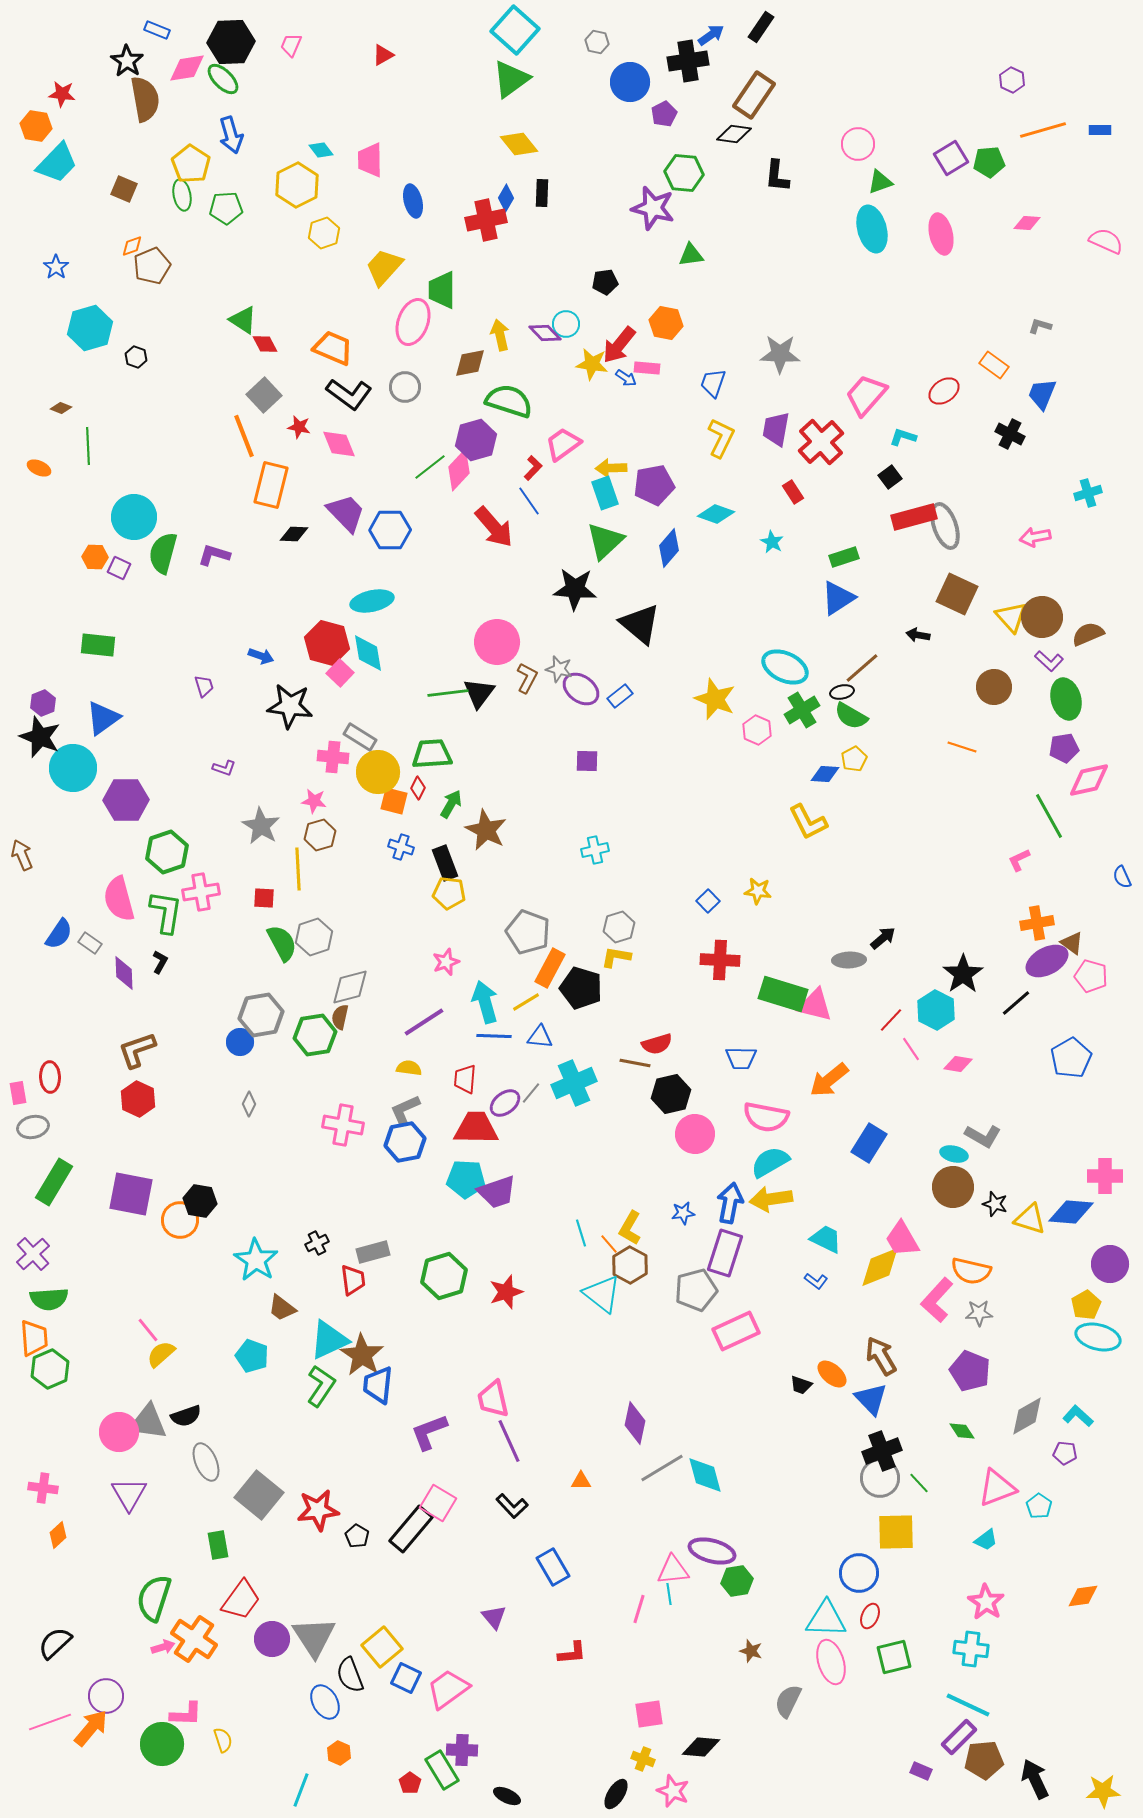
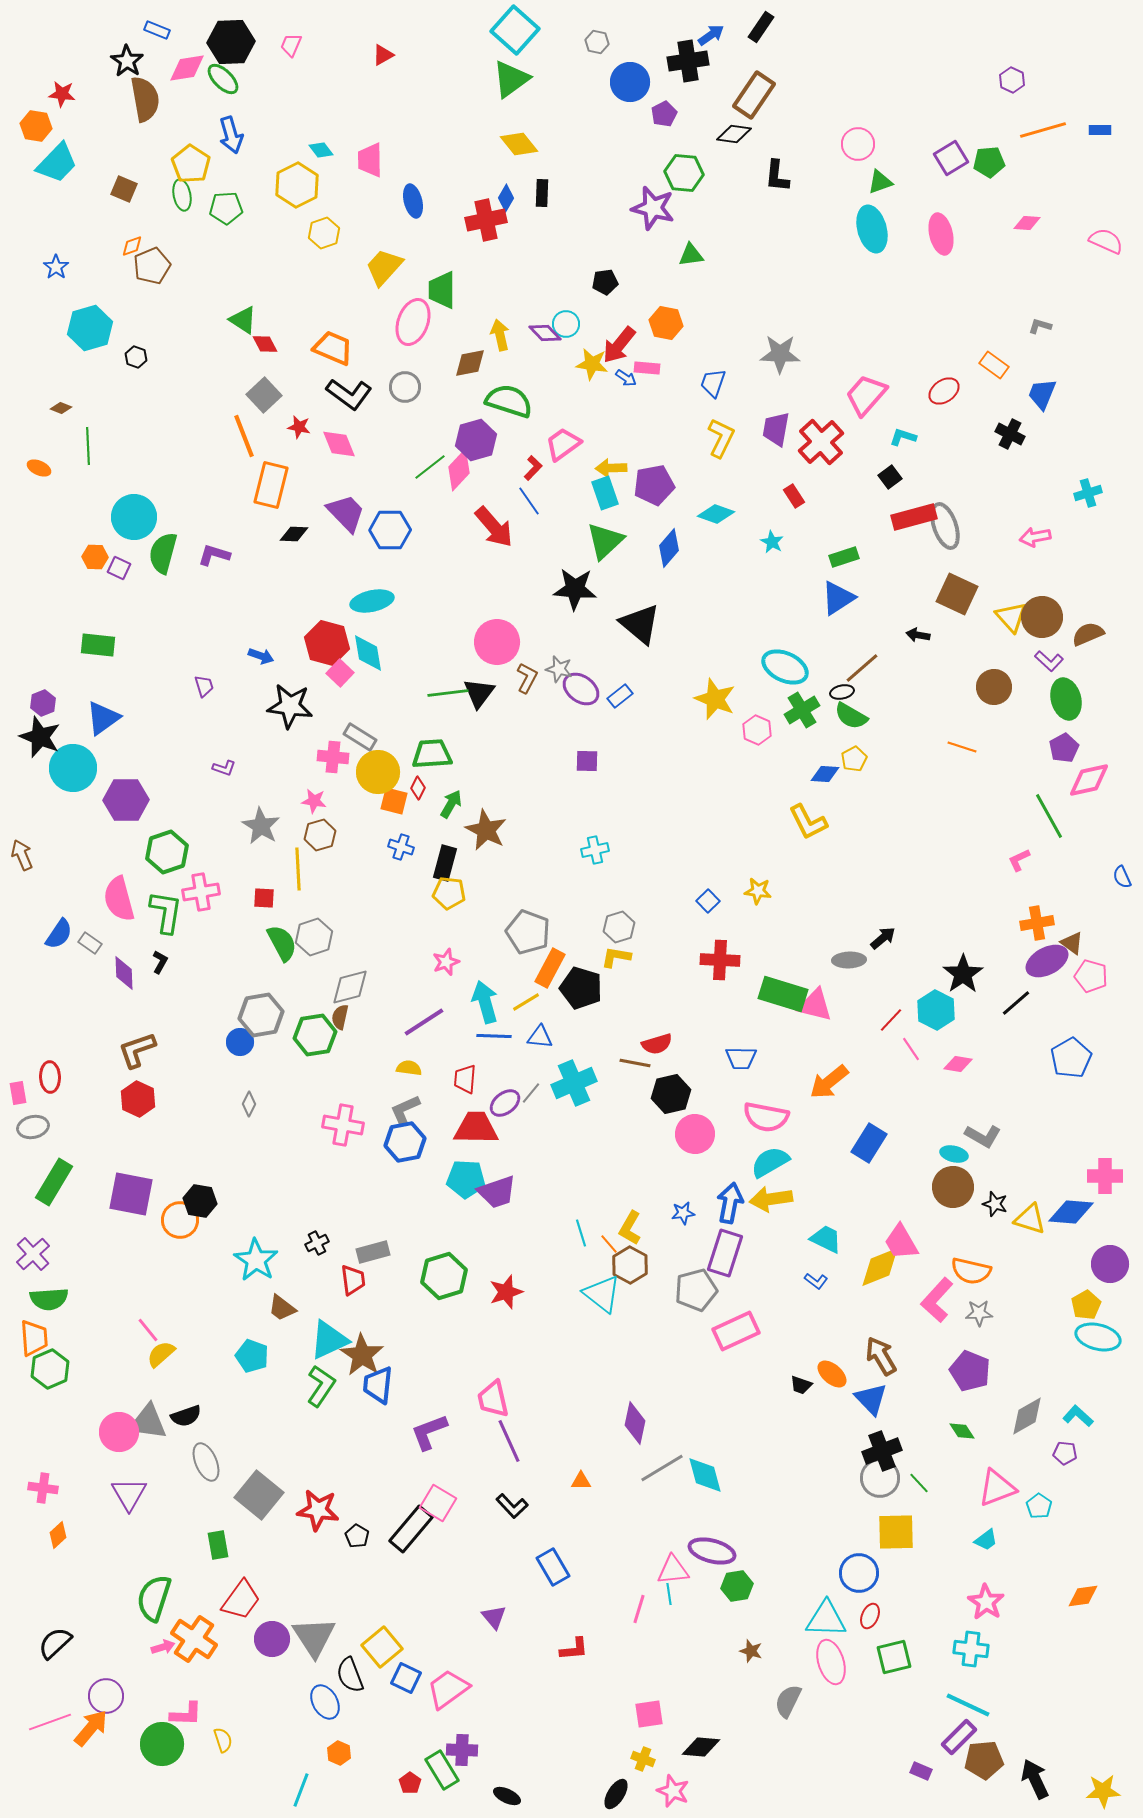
red rectangle at (793, 492): moved 1 px right, 4 px down
purple pentagon at (1064, 748): rotated 20 degrees counterclockwise
black rectangle at (445, 863): rotated 36 degrees clockwise
orange arrow at (829, 1080): moved 2 px down
pink trapezoid at (902, 1239): moved 1 px left, 3 px down
red star at (318, 1510): rotated 15 degrees clockwise
green hexagon at (737, 1581): moved 5 px down
red L-shape at (572, 1653): moved 2 px right, 4 px up
